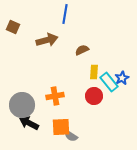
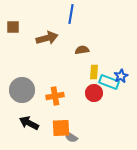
blue line: moved 6 px right
brown square: rotated 24 degrees counterclockwise
brown arrow: moved 2 px up
brown semicircle: rotated 16 degrees clockwise
blue star: moved 1 px left, 2 px up
cyan rectangle: rotated 30 degrees counterclockwise
red circle: moved 3 px up
gray circle: moved 15 px up
orange square: moved 1 px down
gray semicircle: moved 1 px down
